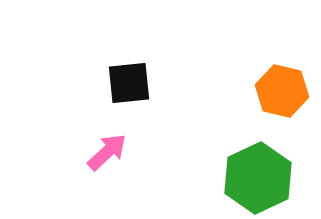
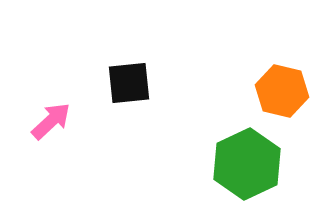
pink arrow: moved 56 px left, 31 px up
green hexagon: moved 11 px left, 14 px up
